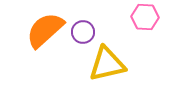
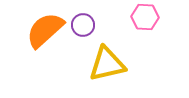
purple circle: moved 7 px up
